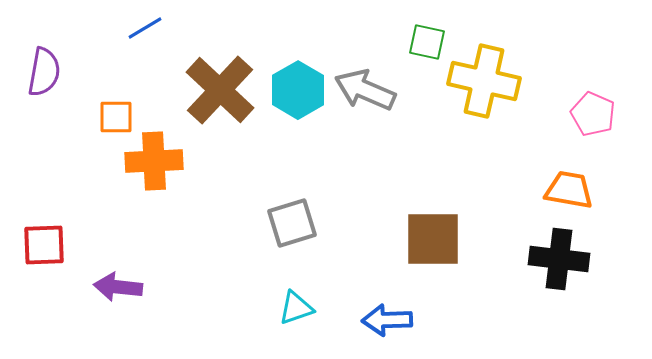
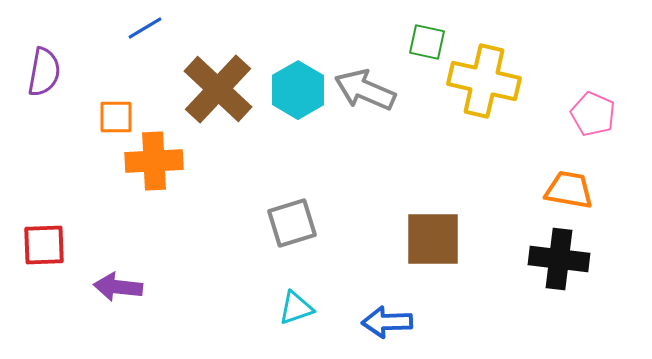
brown cross: moved 2 px left, 1 px up
blue arrow: moved 2 px down
